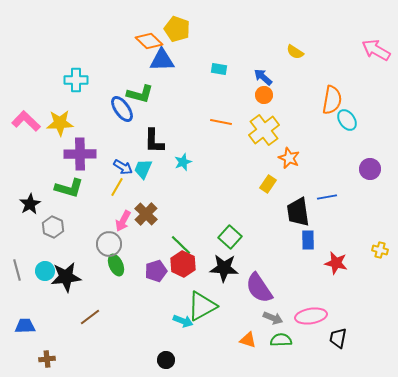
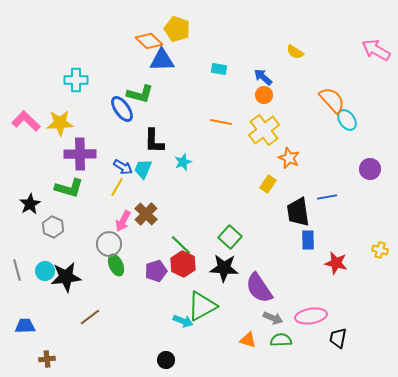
orange semicircle at (332, 100): rotated 52 degrees counterclockwise
